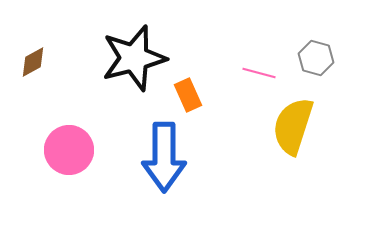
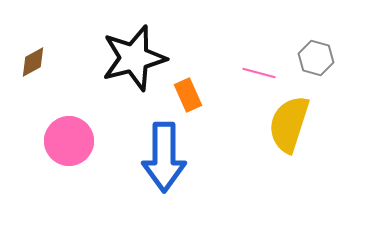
yellow semicircle: moved 4 px left, 2 px up
pink circle: moved 9 px up
